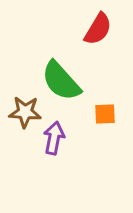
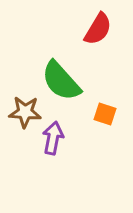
orange square: rotated 20 degrees clockwise
purple arrow: moved 1 px left
